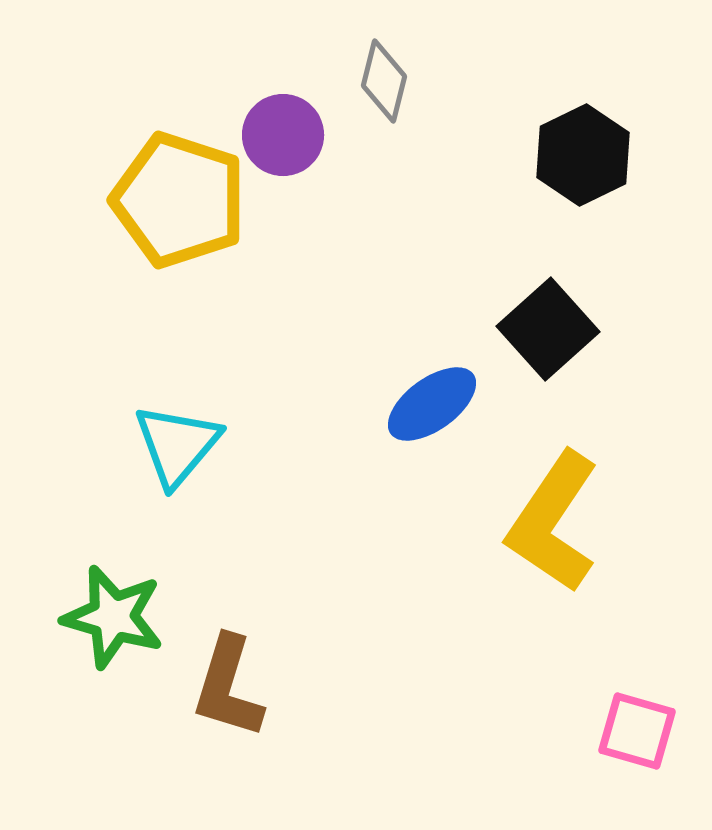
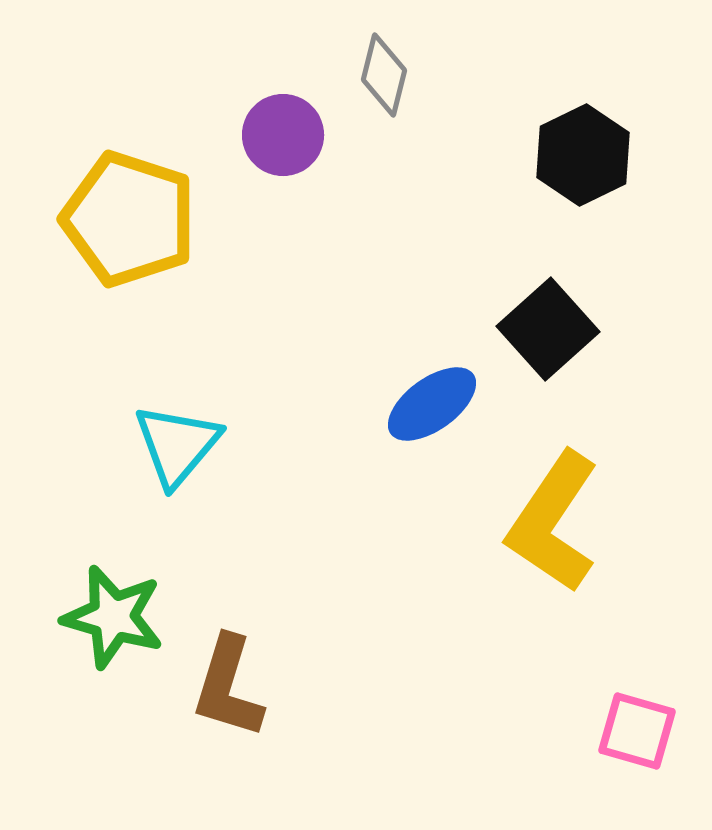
gray diamond: moved 6 px up
yellow pentagon: moved 50 px left, 19 px down
